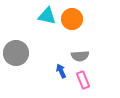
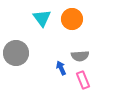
cyan triangle: moved 5 px left, 2 px down; rotated 42 degrees clockwise
blue arrow: moved 3 px up
